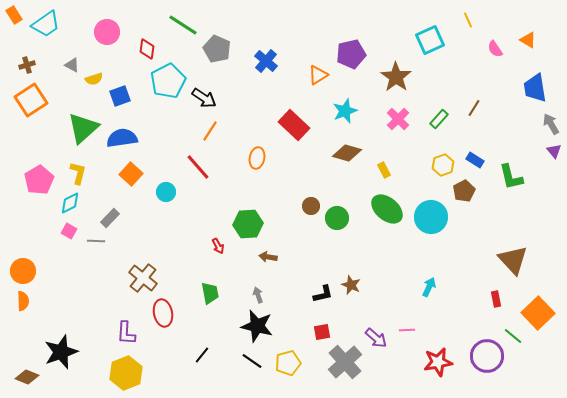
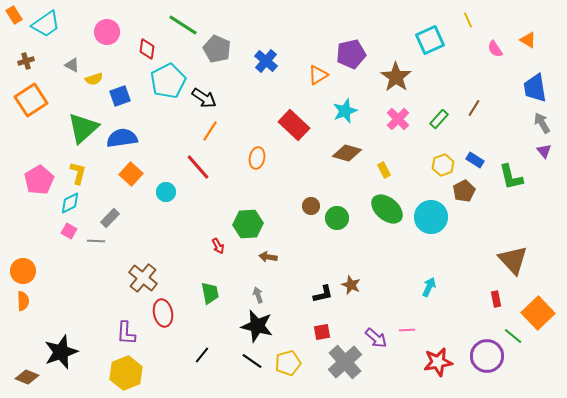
brown cross at (27, 65): moved 1 px left, 4 px up
gray arrow at (551, 124): moved 9 px left, 1 px up
purple triangle at (554, 151): moved 10 px left
